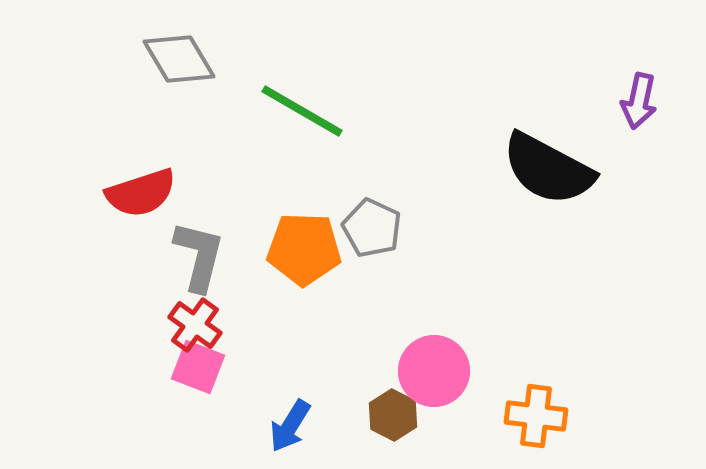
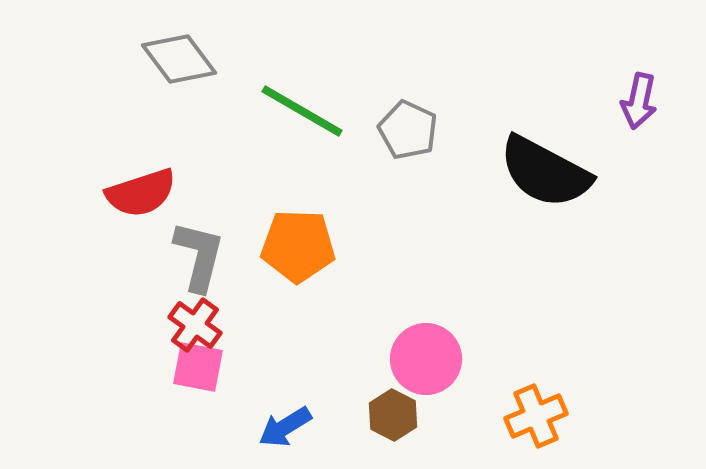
gray diamond: rotated 6 degrees counterclockwise
black semicircle: moved 3 px left, 3 px down
gray pentagon: moved 36 px right, 98 px up
orange pentagon: moved 6 px left, 3 px up
pink square: rotated 10 degrees counterclockwise
pink circle: moved 8 px left, 12 px up
orange cross: rotated 30 degrees counterclockwise
blue arrow: moved 5 px left, 1 px down; rotated 26 degrees clockwise
